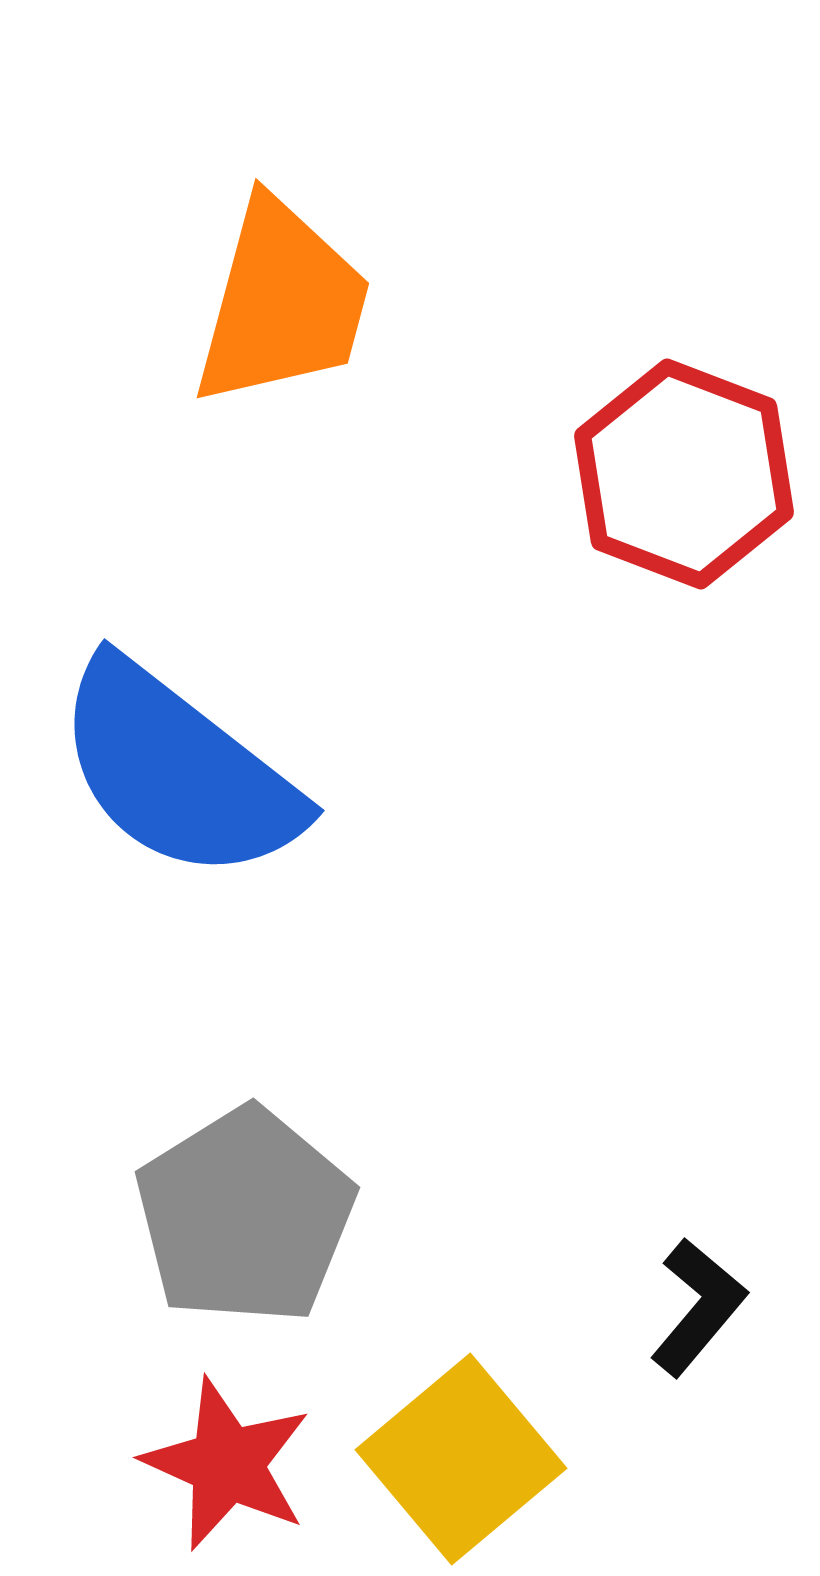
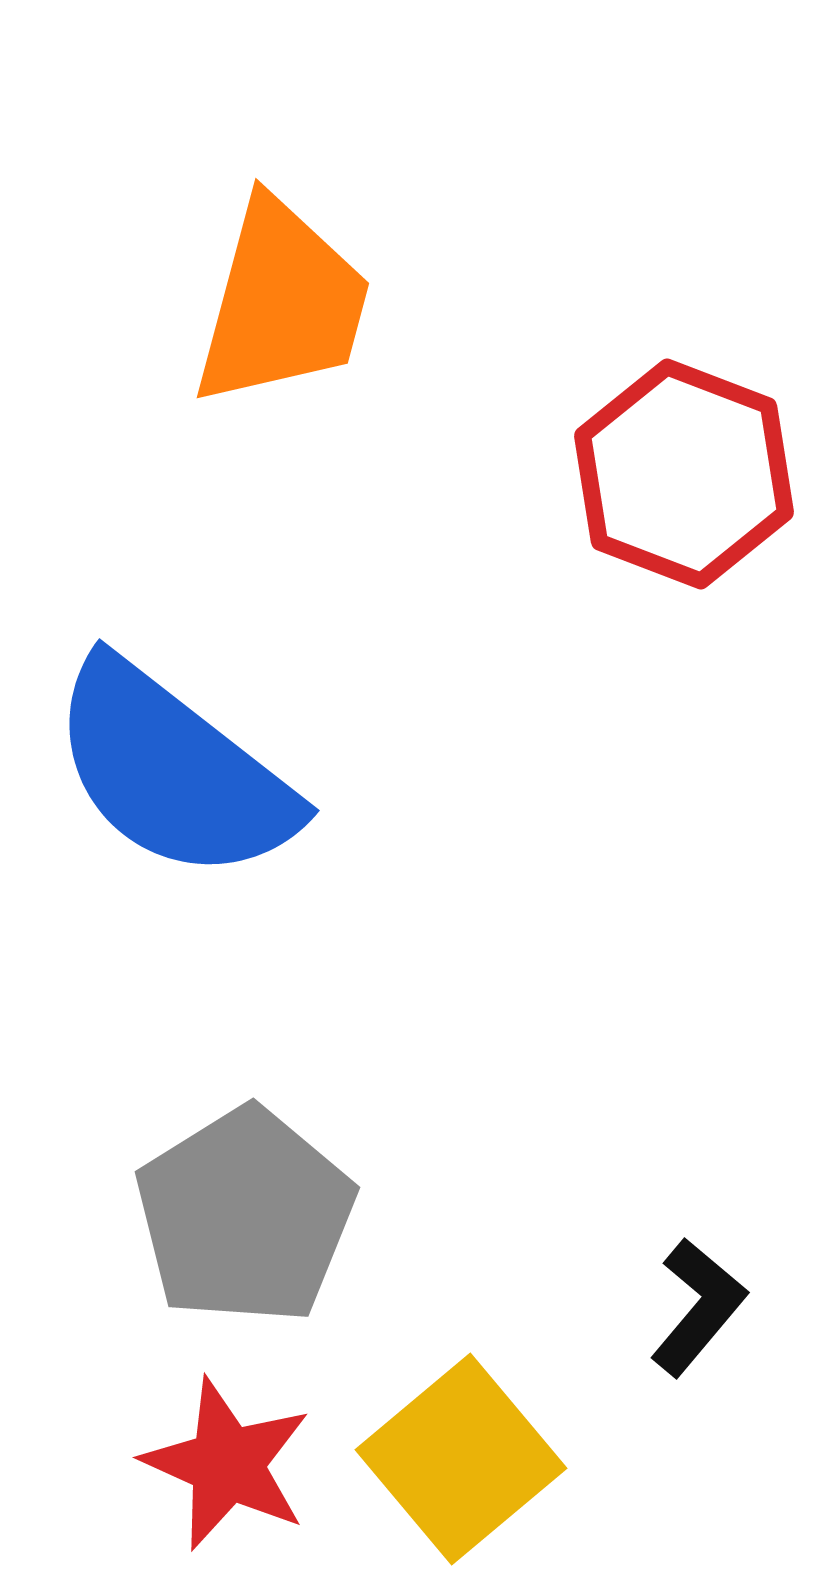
blue semicircle: moved 5 px left
